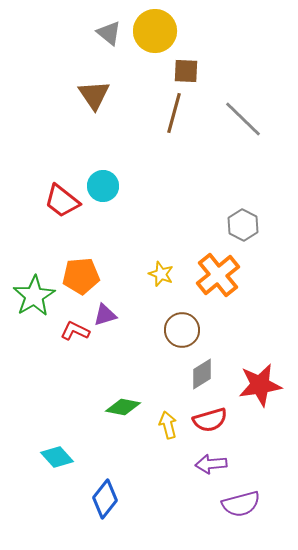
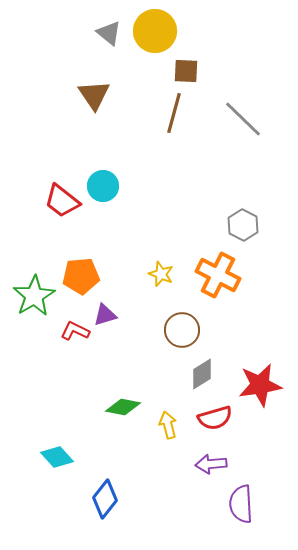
orange cross: rotated 24 degrees counterclockwise
red semicircle: moved 5 px right, 2 px up
purple semicircle: rotated 102 degrees clockwise
